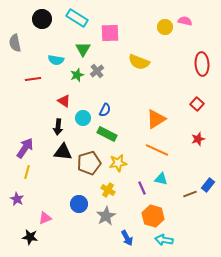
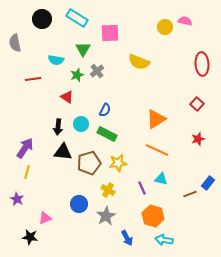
red triangle: moved 3 px right, 4 px up
cyan circle: moved 2 px left, 6 px down
blue rectangle: moved 2 px up
